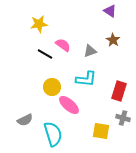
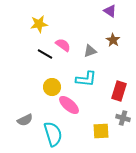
yellow square: rotated 12 degrees counterclockwise
